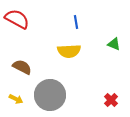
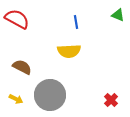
green triangle: moved 4 px right, 29 px up
